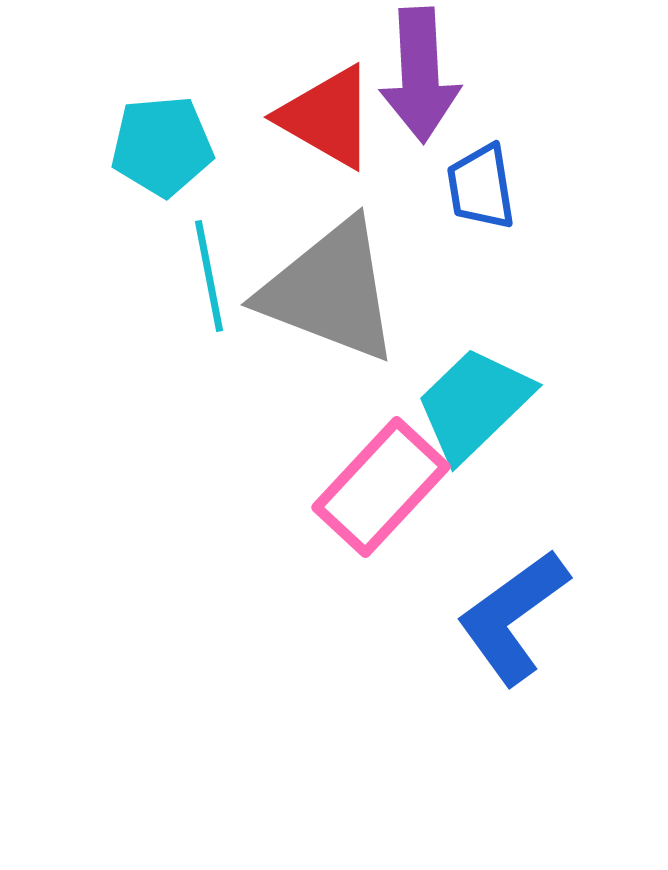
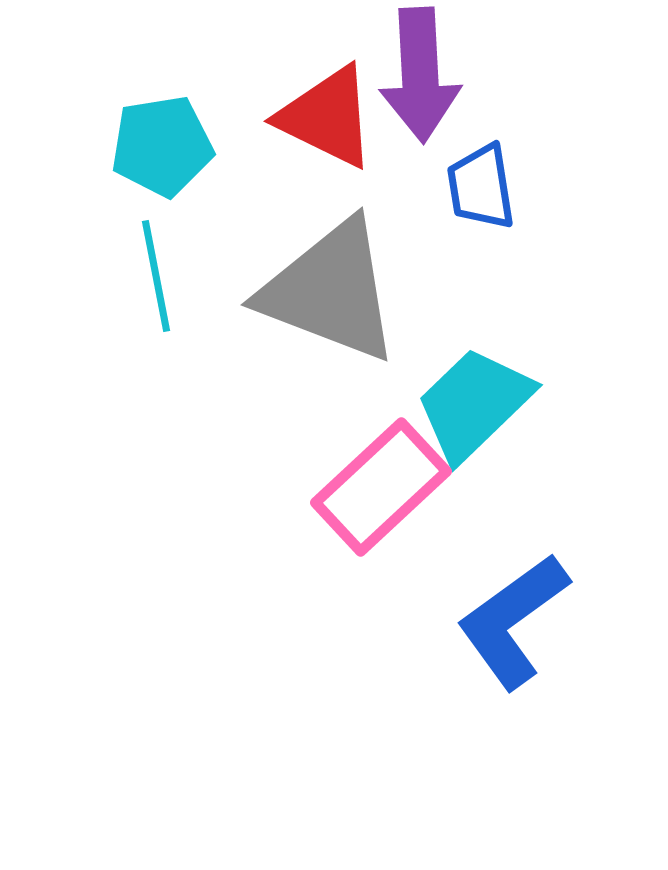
red triangle: rotated 4 degrees counterclockwise
cyan pentagon: rotated 4 degrees counterclockwise
cyan line: moved 53 px left
pink rectangle: rotated 4 degrees clockwise
blue L-shape: moved 4 px down
